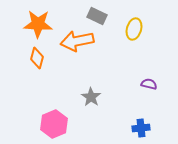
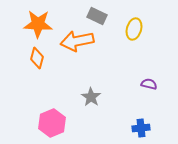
pink hexagon: moved 2 px left, 1 px up
